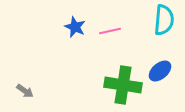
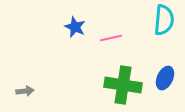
pink line: moved 1 px right, 7 px down
blue ellipse: moved 5 px right, 7 px down; rotated 25 degrees counterclockwise
gray arrow: rotated 42 degrees counterclockwise
